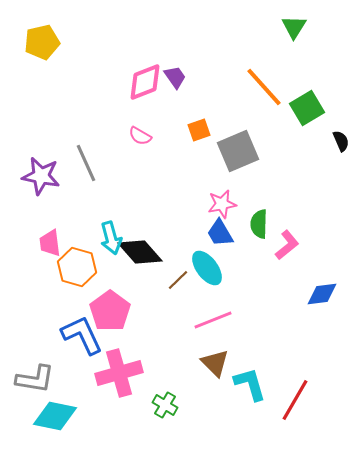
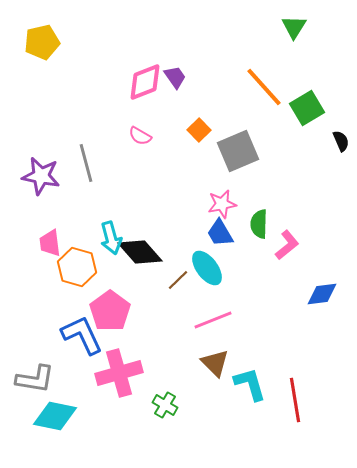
orange square: rotated 25 degrees counterclockwise
gray line: rotated 9 degrees clockwise
red line: rotated 39 degrees counterclockwise
